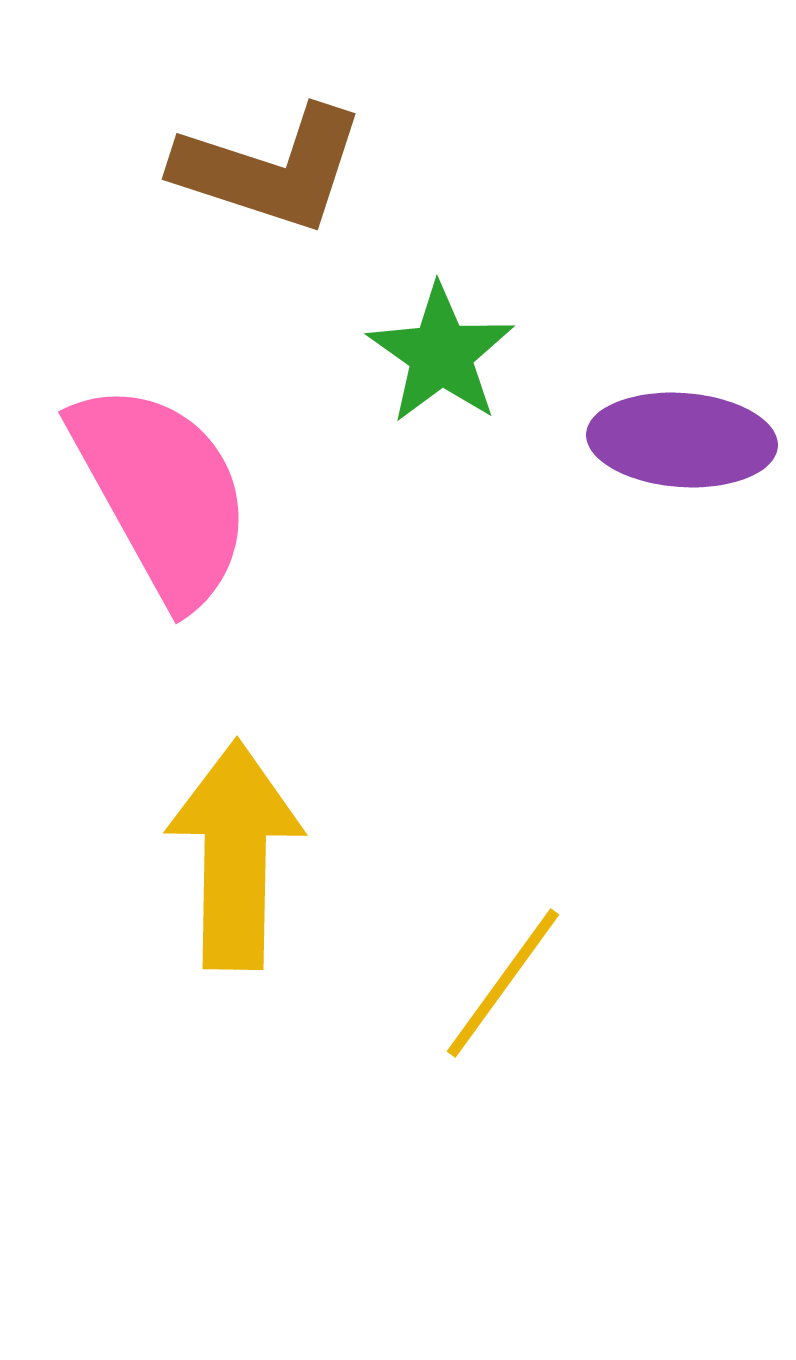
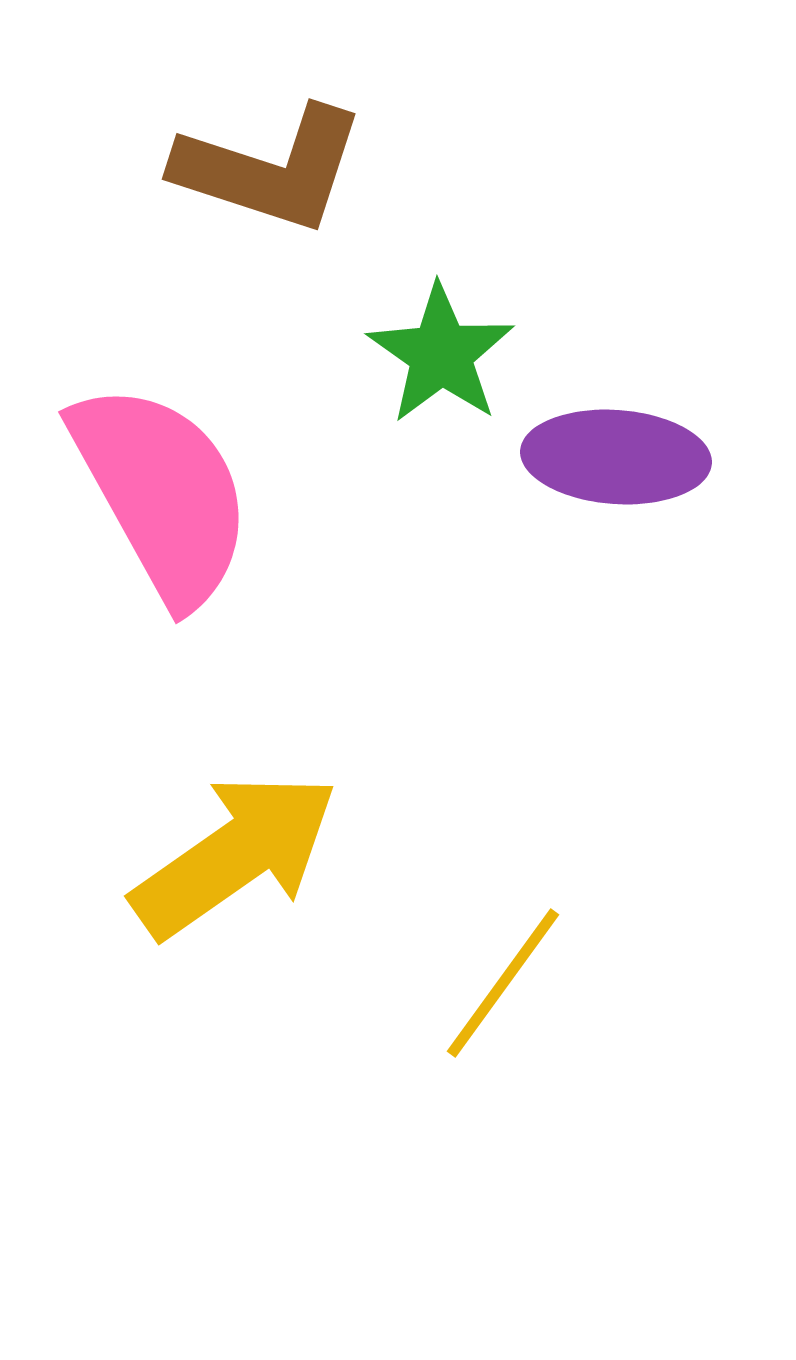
purple ellipse: moved 66 px left, 17 px down
yellow arrow: rotated 54 degrees clockwise
